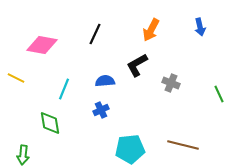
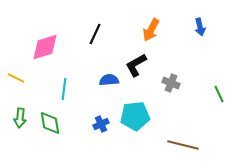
pink diamond: moved 3 px right, 2 px down; rotated 28 degrees counterclockwise
black L-shape: moved 1 px left
blue semicircle: moved 4 px right, 1 px up
cyan line: rotated 15 degrees counterclockwise
blue cross: moved 14 px down
cyan pentagon: moved 5 px right, 33 px up
green arrow: moved 3 px left, 37 px up
